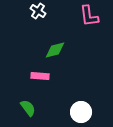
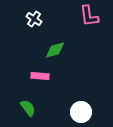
white cross: moved 4 px left, 8 px down
